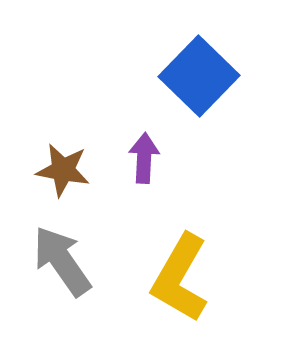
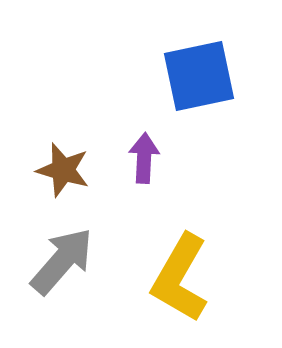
blue square: rotated 34 degrees clockwise
brown star: rotated 6 degrees clockwise
gray arrow: rotated 76 degrees clockwise
